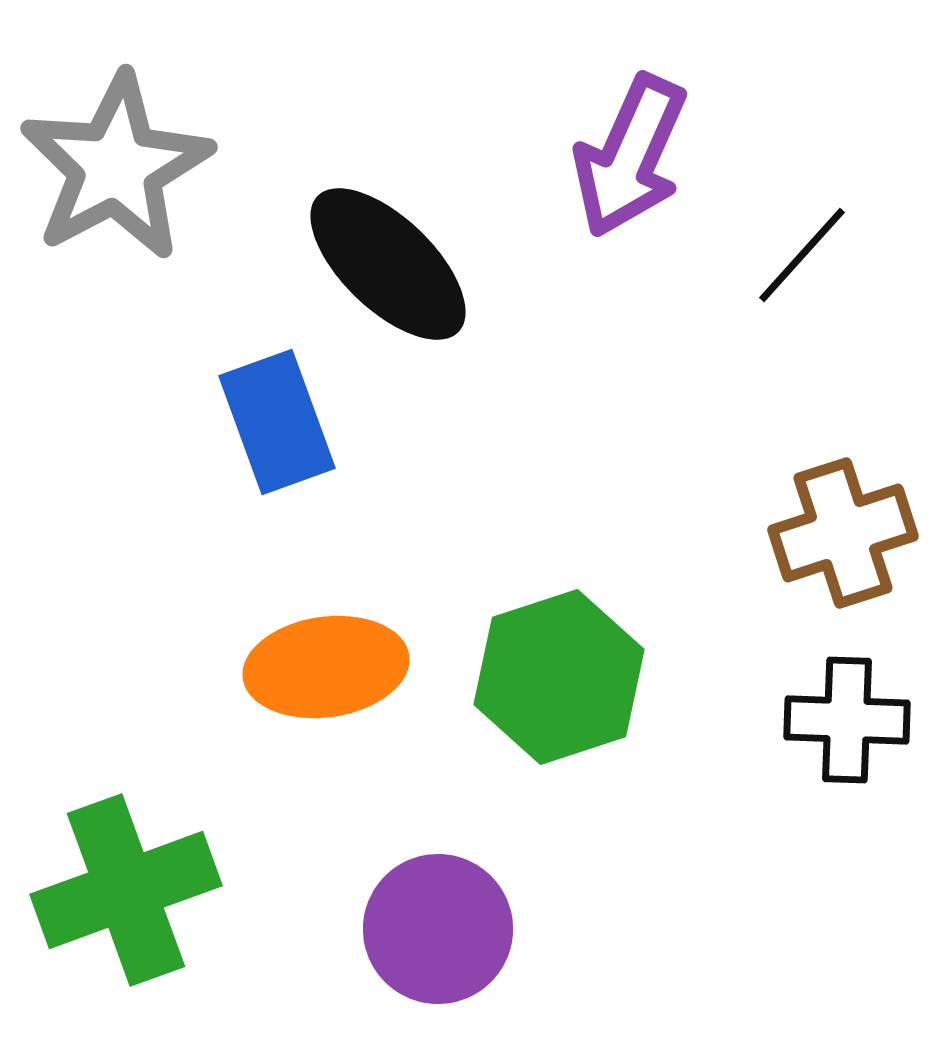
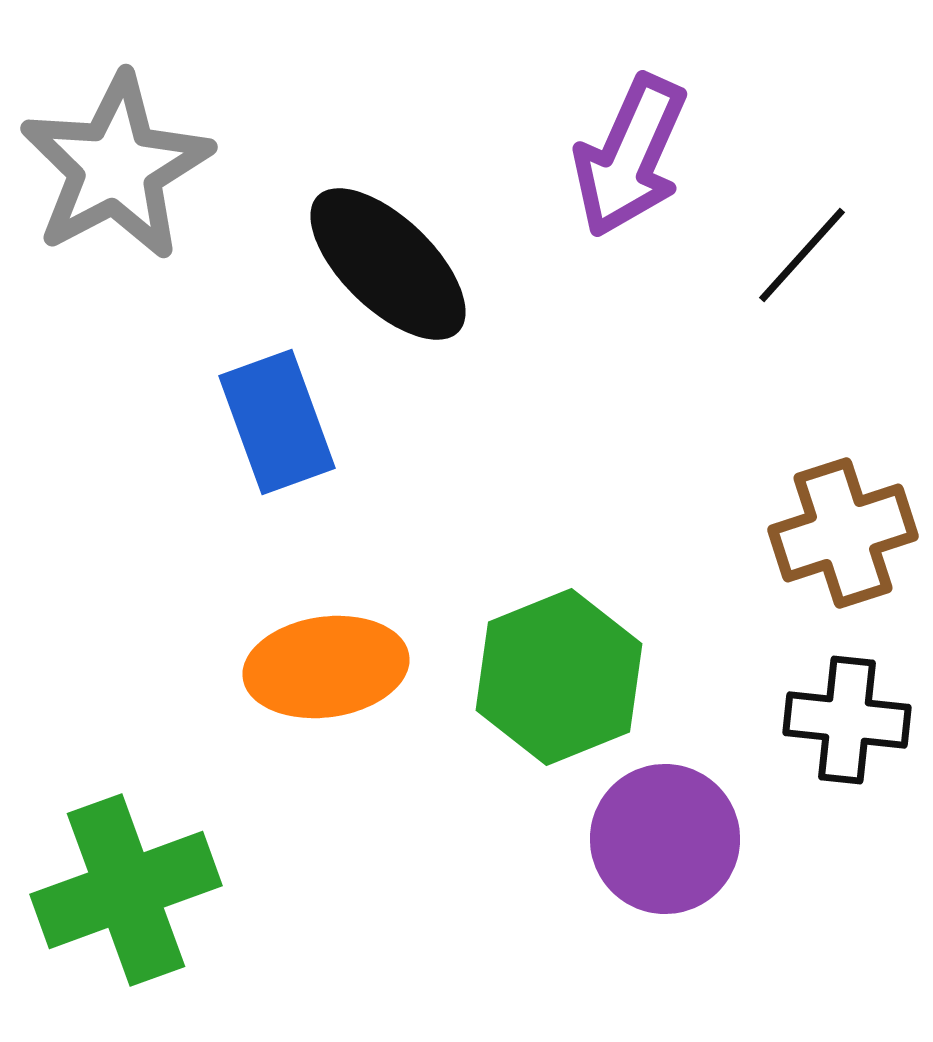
green hexagon: rotated 4 degrees counterclockwise
black cross: rotated 4 degrees clockwise
purple circle: moved 227 px right, 90 px up
